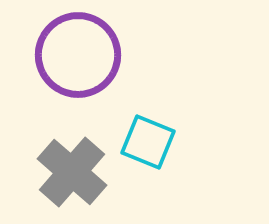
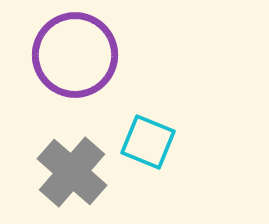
purple circle: moved 3 px left
